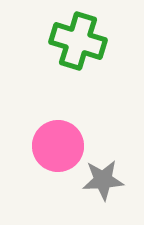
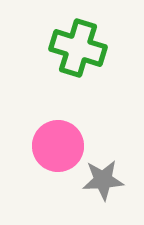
green cross: moved 7 px down
